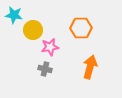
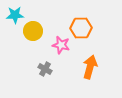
cyan star: moved 1 px right; rotated 12 degrees counterclockwise
yellow circle: moved 1 px down
pink star: moved 11 px right, 2 px up; rotated 24 degrees clockwise
gray cross: rotated 16 degrees clockwise
